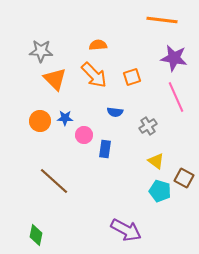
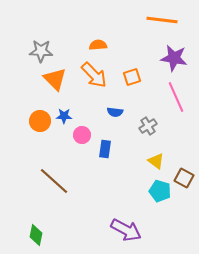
blue star: moved 1 px left, 2 px up
pink circle: moved 2 px left
